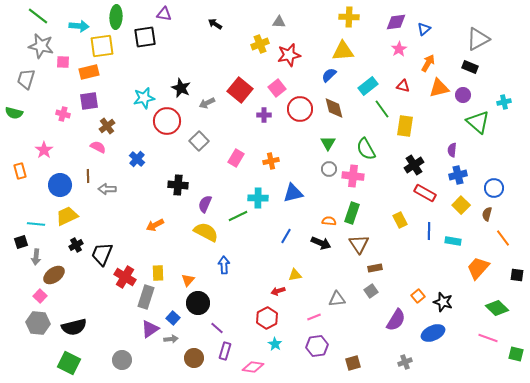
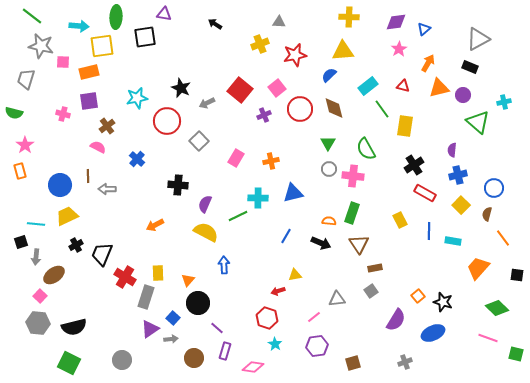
green line at (38, 16): moved 6 px left
red star at (289, 55): moved 6 px right
cyan star at (144, 98): moved 7 px left
purple cross at (264, 115): rotated 24 degrees counterclockwise
pink star at (44, 150): moved 19 px left, 5 px up
pink line at (314, 317): rotated 16 degrees counterclockwise
red hexagon at (267, 318): rotated 15 degrees counterclockwise
